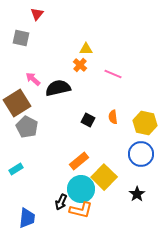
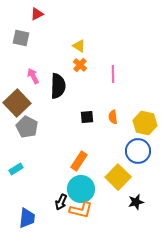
red triangle: rotated 24 degrees clockwise
yellow triangle: moved 7 px left, 3 px up; rotated 32 degrees clockwise
pink line: rotated 66 degrees clockwise
pink arrow: moved 3 px up; rotated 21 degrees clockwise
black semicircle: moved 2 px up; rotated 105 degrees clockwise
brown square: rotated 12 degrees counterclockwise
black square: moved 1 px left, 3 px up; rotated 32 degrees counterclockwise
blue circle: moved 3 px left, 3 px up
orange rectangle: rotated 18 degrees counterclockwise
yellow square: moved 14 px right
black star: moved 1 px left, 8 px down; rotated 21 degrees clockwise
